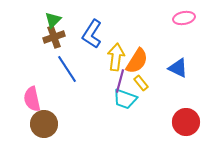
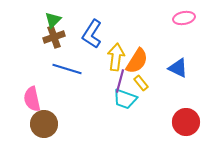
blue line: rotated 40 degrees counterclockwise
